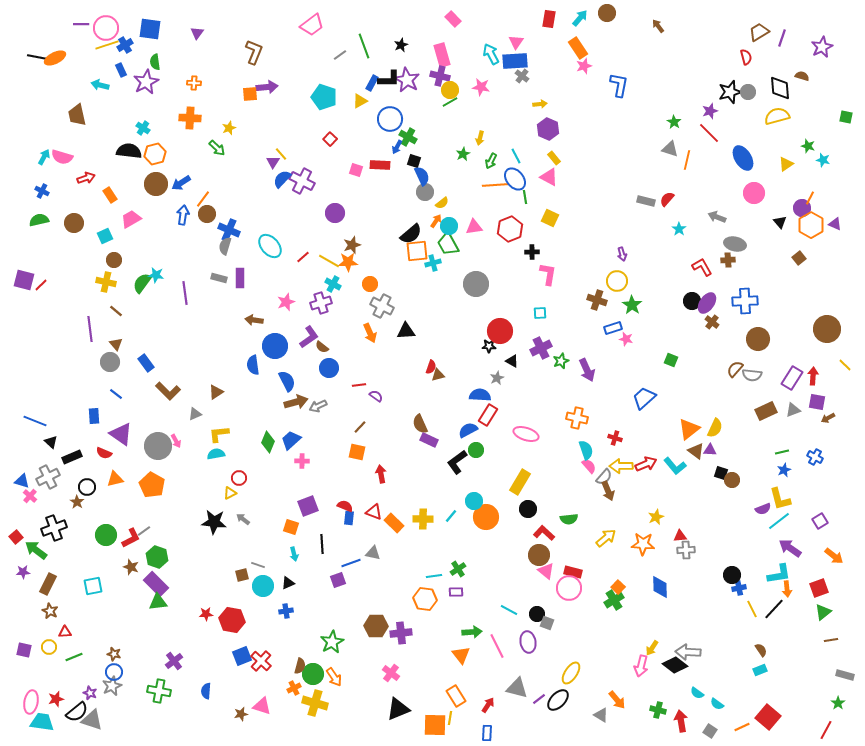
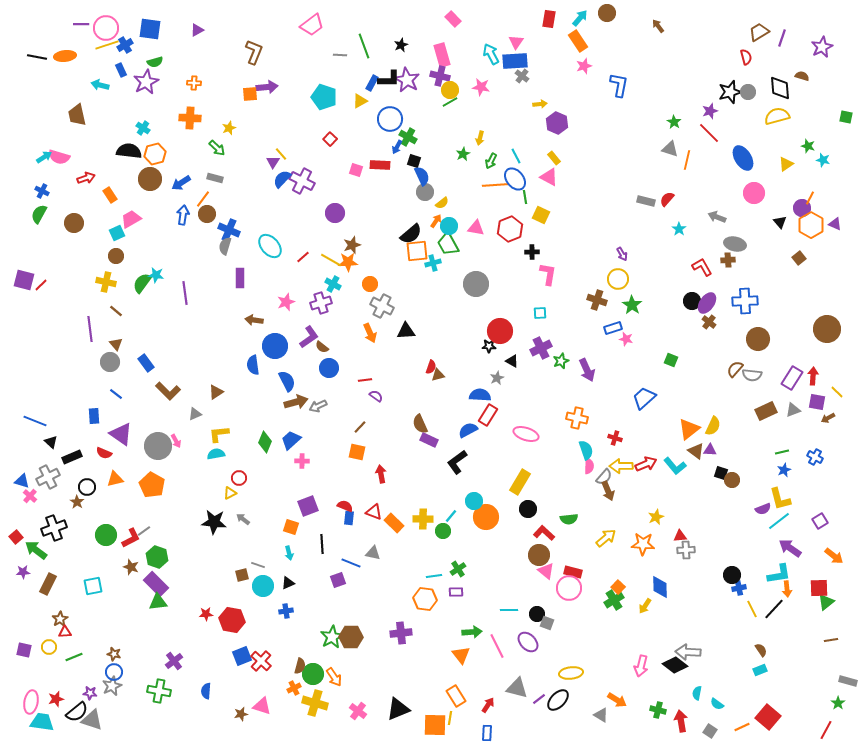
purple triangle at (197, 33): moved 3 px up; rotated 24 degrees clockwise
orange rectangle at (578, 48): moved 7 px up
gray line at (340, 55): rotated 40 degrees clockwise
orange ellipse at (55, 58): moved 10 px right, 2 px up; rotated 20 degrees clockwise
green semicircle at (155, 62): rotated 98 degrees counterclockwise
purple hexagon at (548, 129): moved 9 px right, 6 px up
cyan arrow at (44, 157): rotated 28 degrees clockwise
pink semicircle at (62, 157): moved 3 px left
brown circle at (156, 184): moved 6 px left, 5 px up
yellow square at (550, 218): moved 9 px left, 3 px up
green semicircle at (39, 220): moved 6 px up; rotated 48 degrees counterclockwise
pink triangle at (474, 227): moved 2 px right, 1 px down; rotated 18 degrees clockwise
cyan square at (105, 236): moved 12 px right, 3 px up
purple arrow at (622, 254): rotated 16 degrees counterclockwise
brown circle at (114, 260): moved 2 px right, 4 px up
yellow line at (329, 261): moved 2 px right, 1 px up
gray rectangle at (219, 278): moved 4 px left, 100 px up
yellow circle at (617, 281): moved 1 px right, 2 px up
brown cross at (712, 322): moved 3 px left
yellow line at (845, 365): moved 8 px left, 27 px down
red line at (359, 385): moved 6 px right, 5 px up
yellow semicircle at (715, 428): moved 2 px left, 2 px up
green diamond at (268, 442): moved 3 px left
green circle at (476, 450): moved 33 px left, 81 px down
pink semicircle at (589, 466): rotated 42 degrees clockwise
cyan arrow at (294, 554): moved 5 px left, 1 px up
blue line at (351, 563): rotated 42 degrees clockwise
red square at (819, 588): rotated 18 degrees clockwise
cyan line at (509, 610): rotated 30 degrees counterclockwise
brown star at (50, 611): moved 10 px right, 8 px down; rotated 14 degrees clockwise
green triangle at (823, 612): moved 3 px right, 10 px up
brown hexagon at (376, 626): moved 25 px left, 11 px down
green star at (332, 642): moved 5 px up
purple ellipse at (528, 642): rotated 35 degrees counterclockwise
yellow arrow at (652, 648): moved 7 px left, 42 px up
pink cross at (391, 673): moved 33 px left, 38 px down
yellow ellipse at (571, 673): rotated 50 degrees clockwise
gray rectangle at (845, 675): moved 3 px right, 6 px down
purple star at (90, 693): rotated 16 degrees counterclockwise
cyan semicircle at (697, 693): rotated 64 degrees clockwise
orange arrow at (617, 700): rotated 18 degrees counterclockwise
